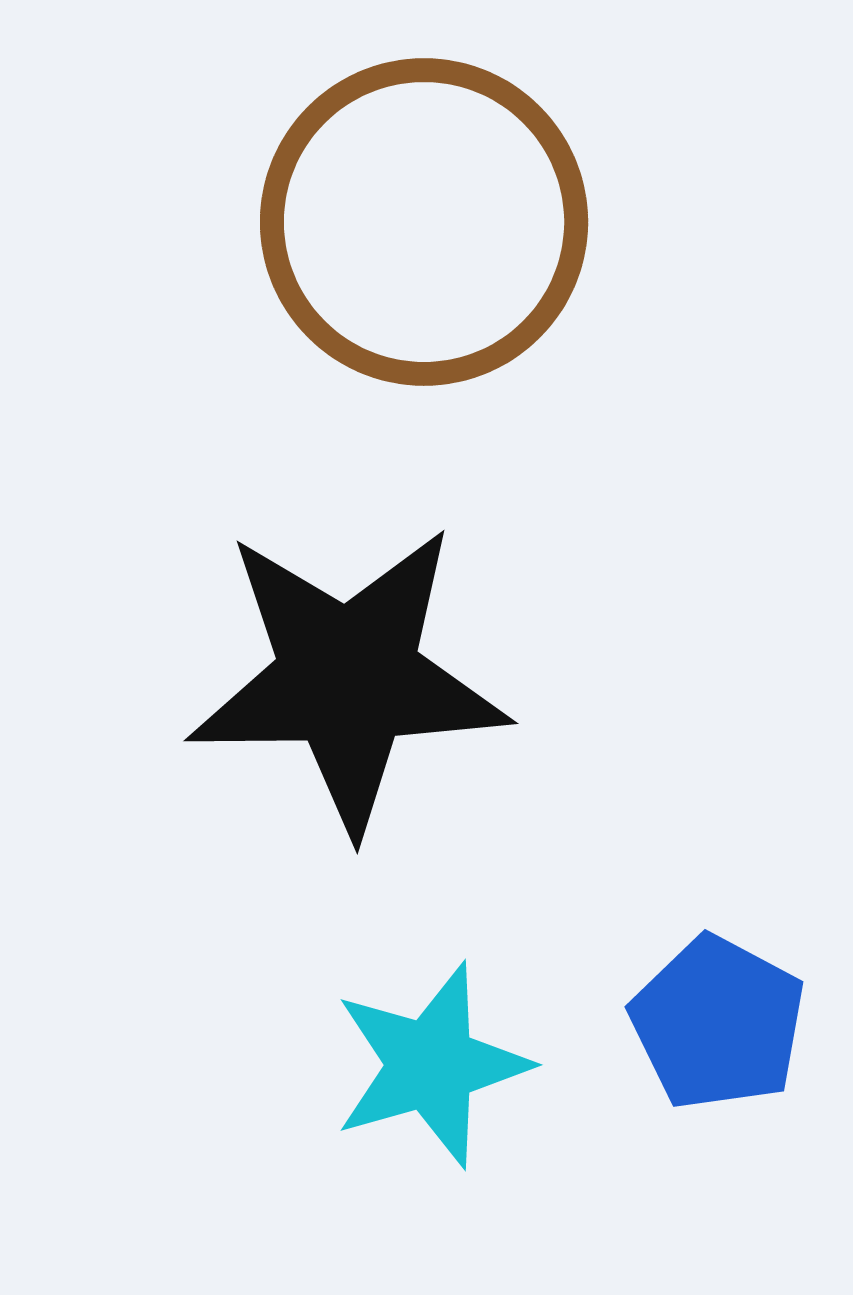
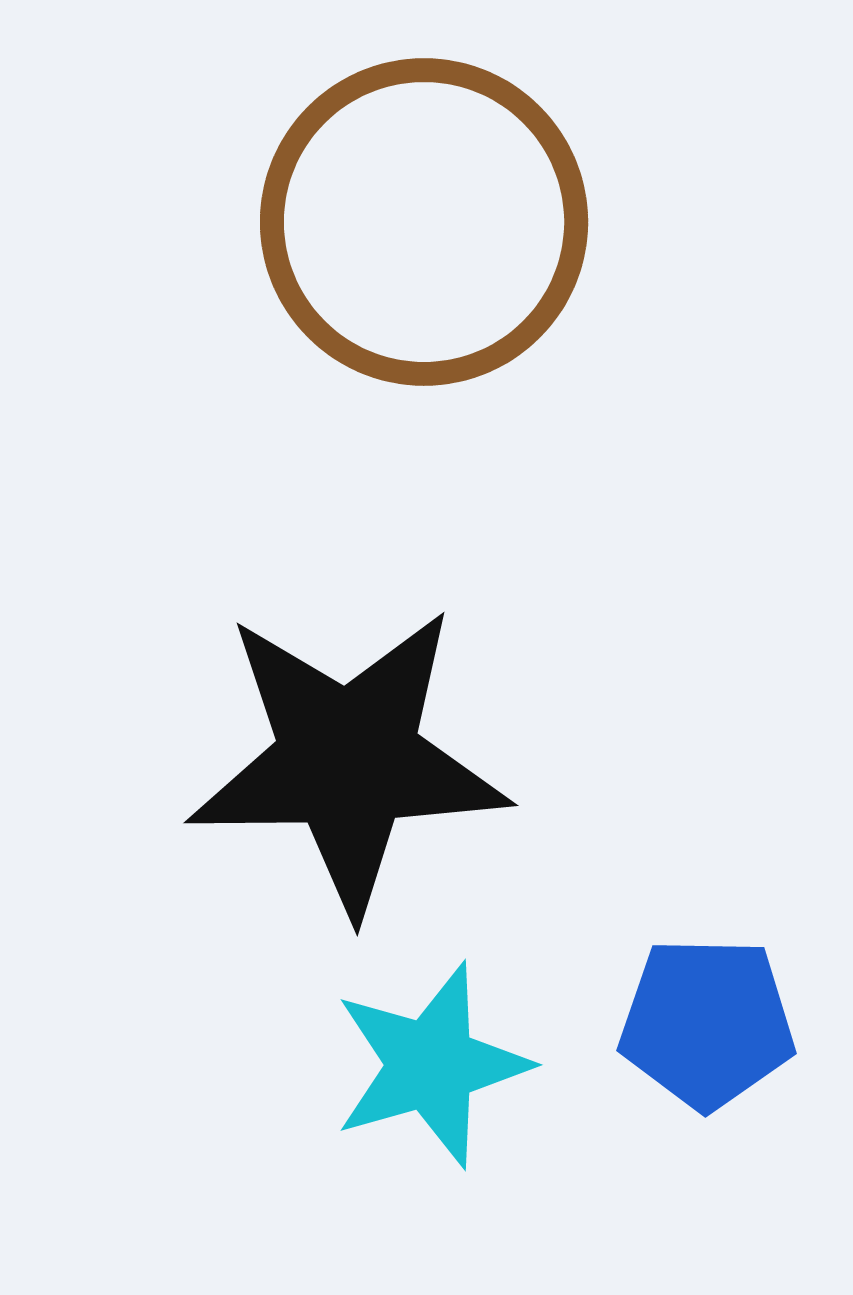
black star: moved 82 px down
blue pentagon: moved 11 px left; rotated 27 degrees counterclockwise
